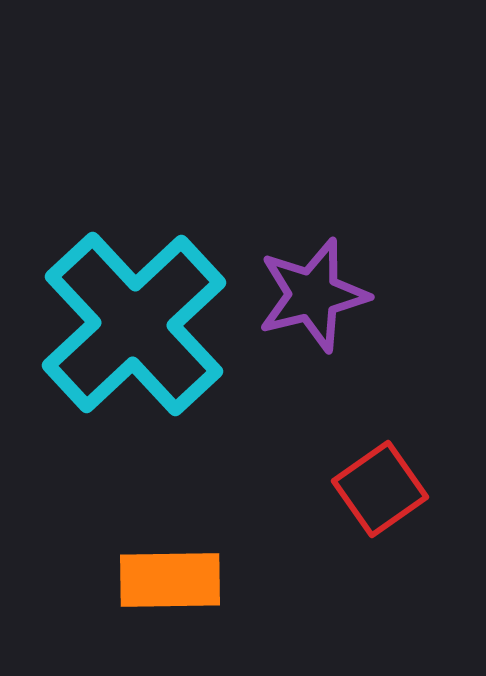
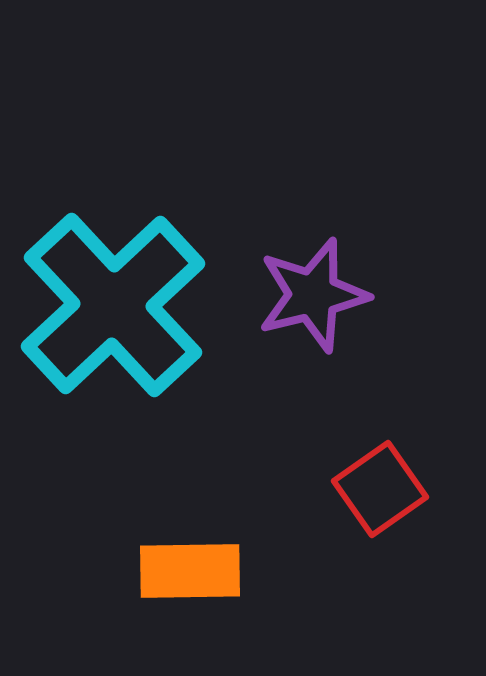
cyan cross: moved 21 px left, 19 px up
orange rectangle: moved 20 px right, 9 px up
